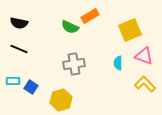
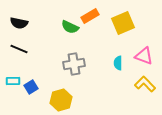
yellow square: moved 7 px left, 7 px up
blue square: rotated 24 degrees clockwise
